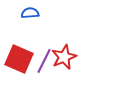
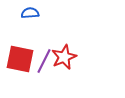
red square: moved 1 px right; rotated 12 degrees counterclockwise
